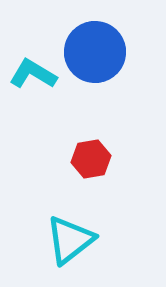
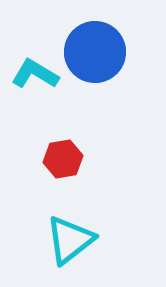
cyan L-shape: moved 2 px right
red hexagon: moved 28 px left
